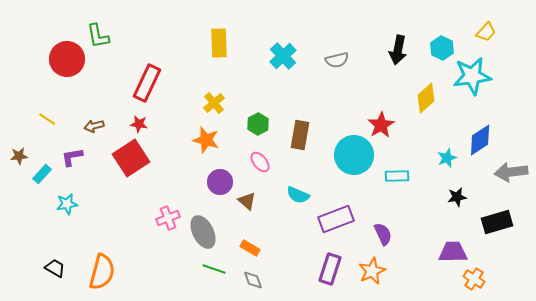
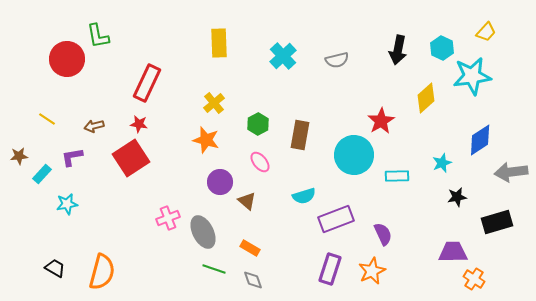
red star at (381, 125): moved 4 px up
cyan star at (447, 158): moved 5 px left, 5 px down
cyan semicircle at (298, 195): moved 6 px right, 1 px down; rotated 40 degrees counterclockwise
